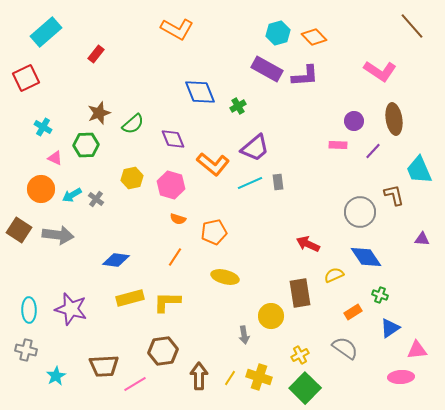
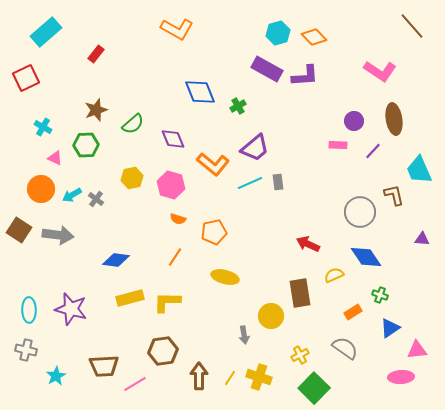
brown star at (99, 113): moved 3 px left, 3 px up
green square at (305, 388): moved 9 px right
